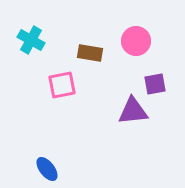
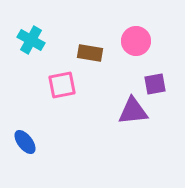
blue ellipse: moved 22 px left, 27 px up
